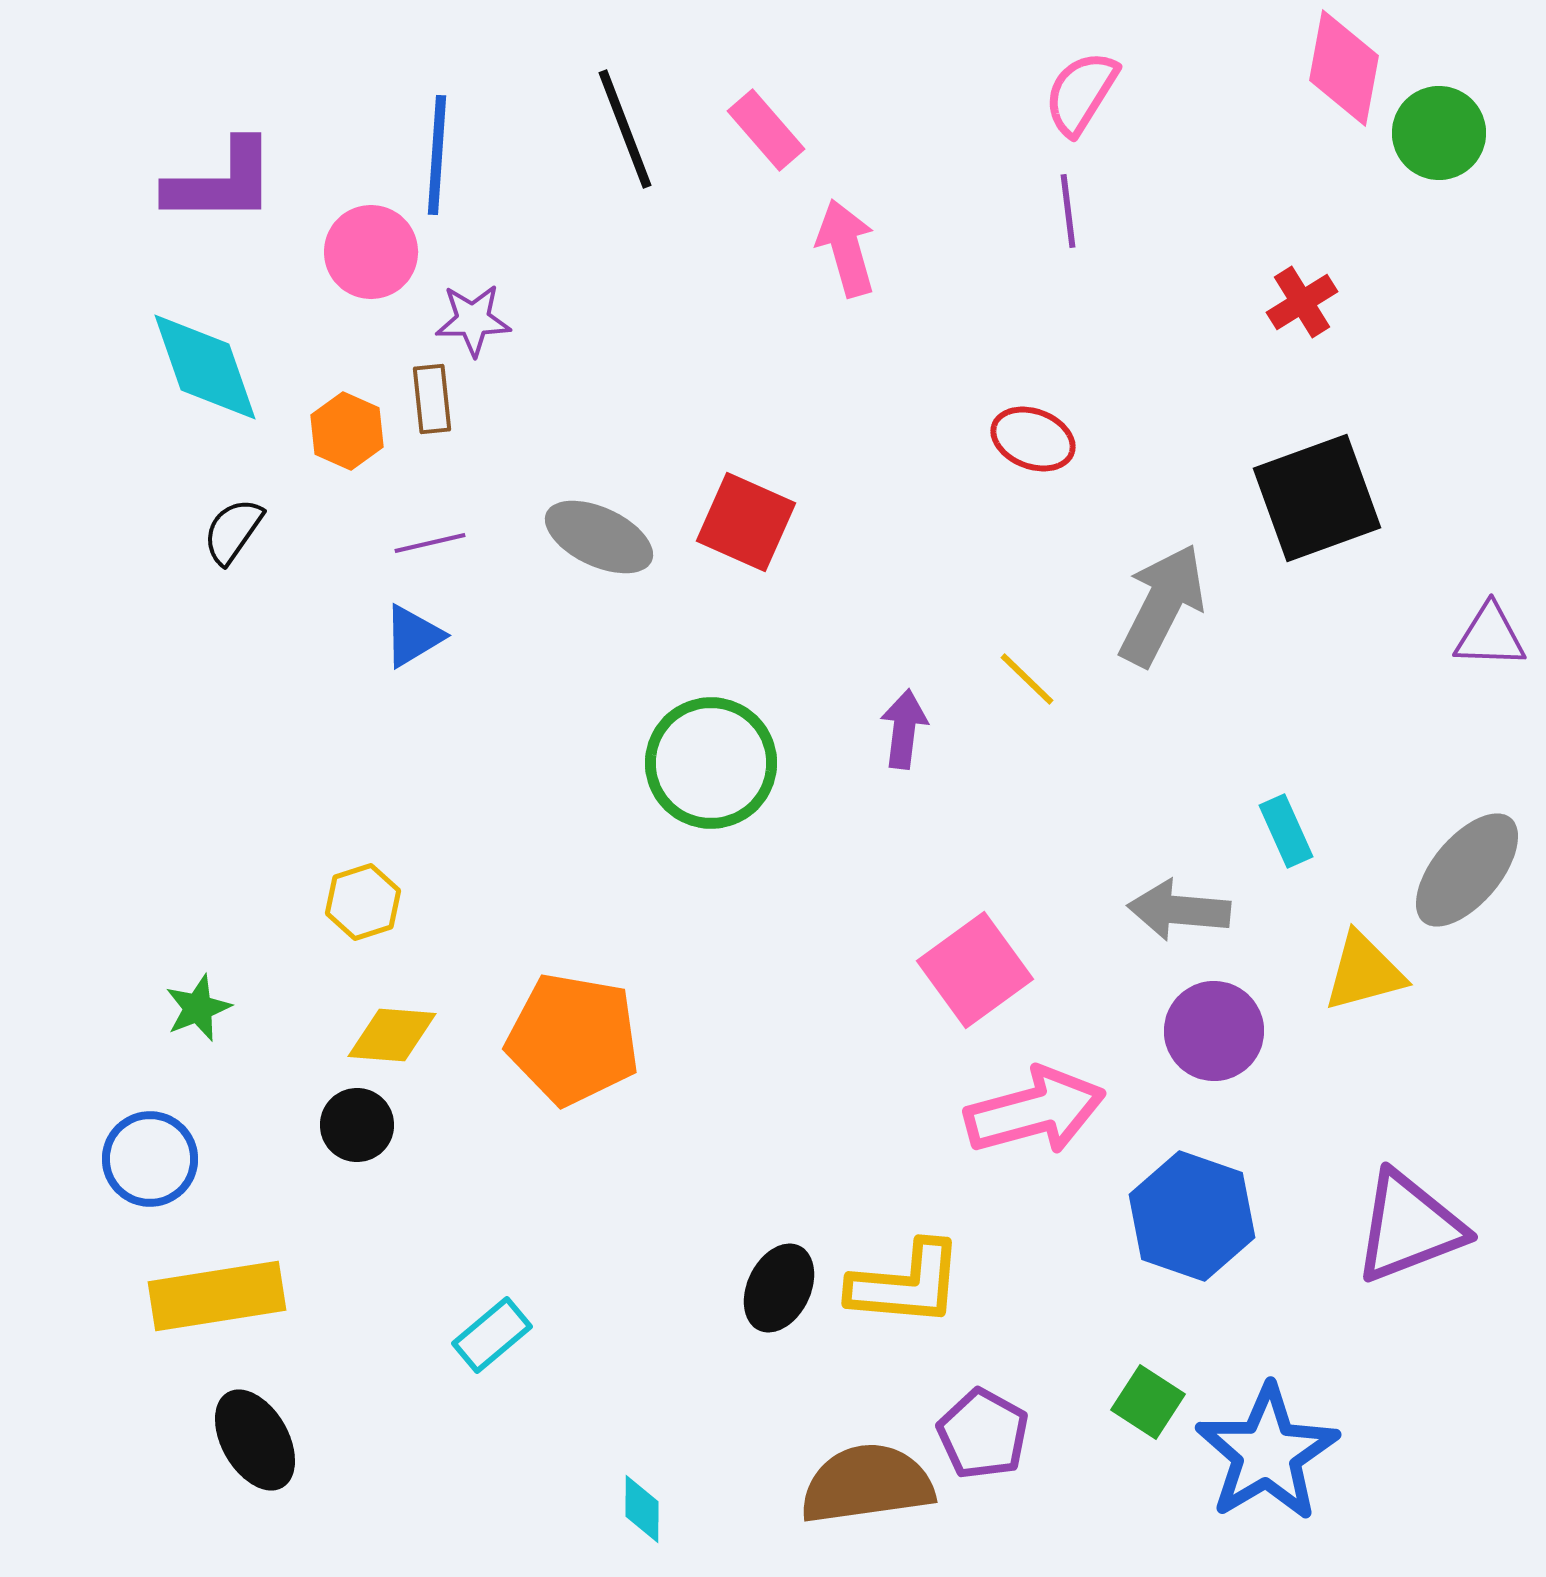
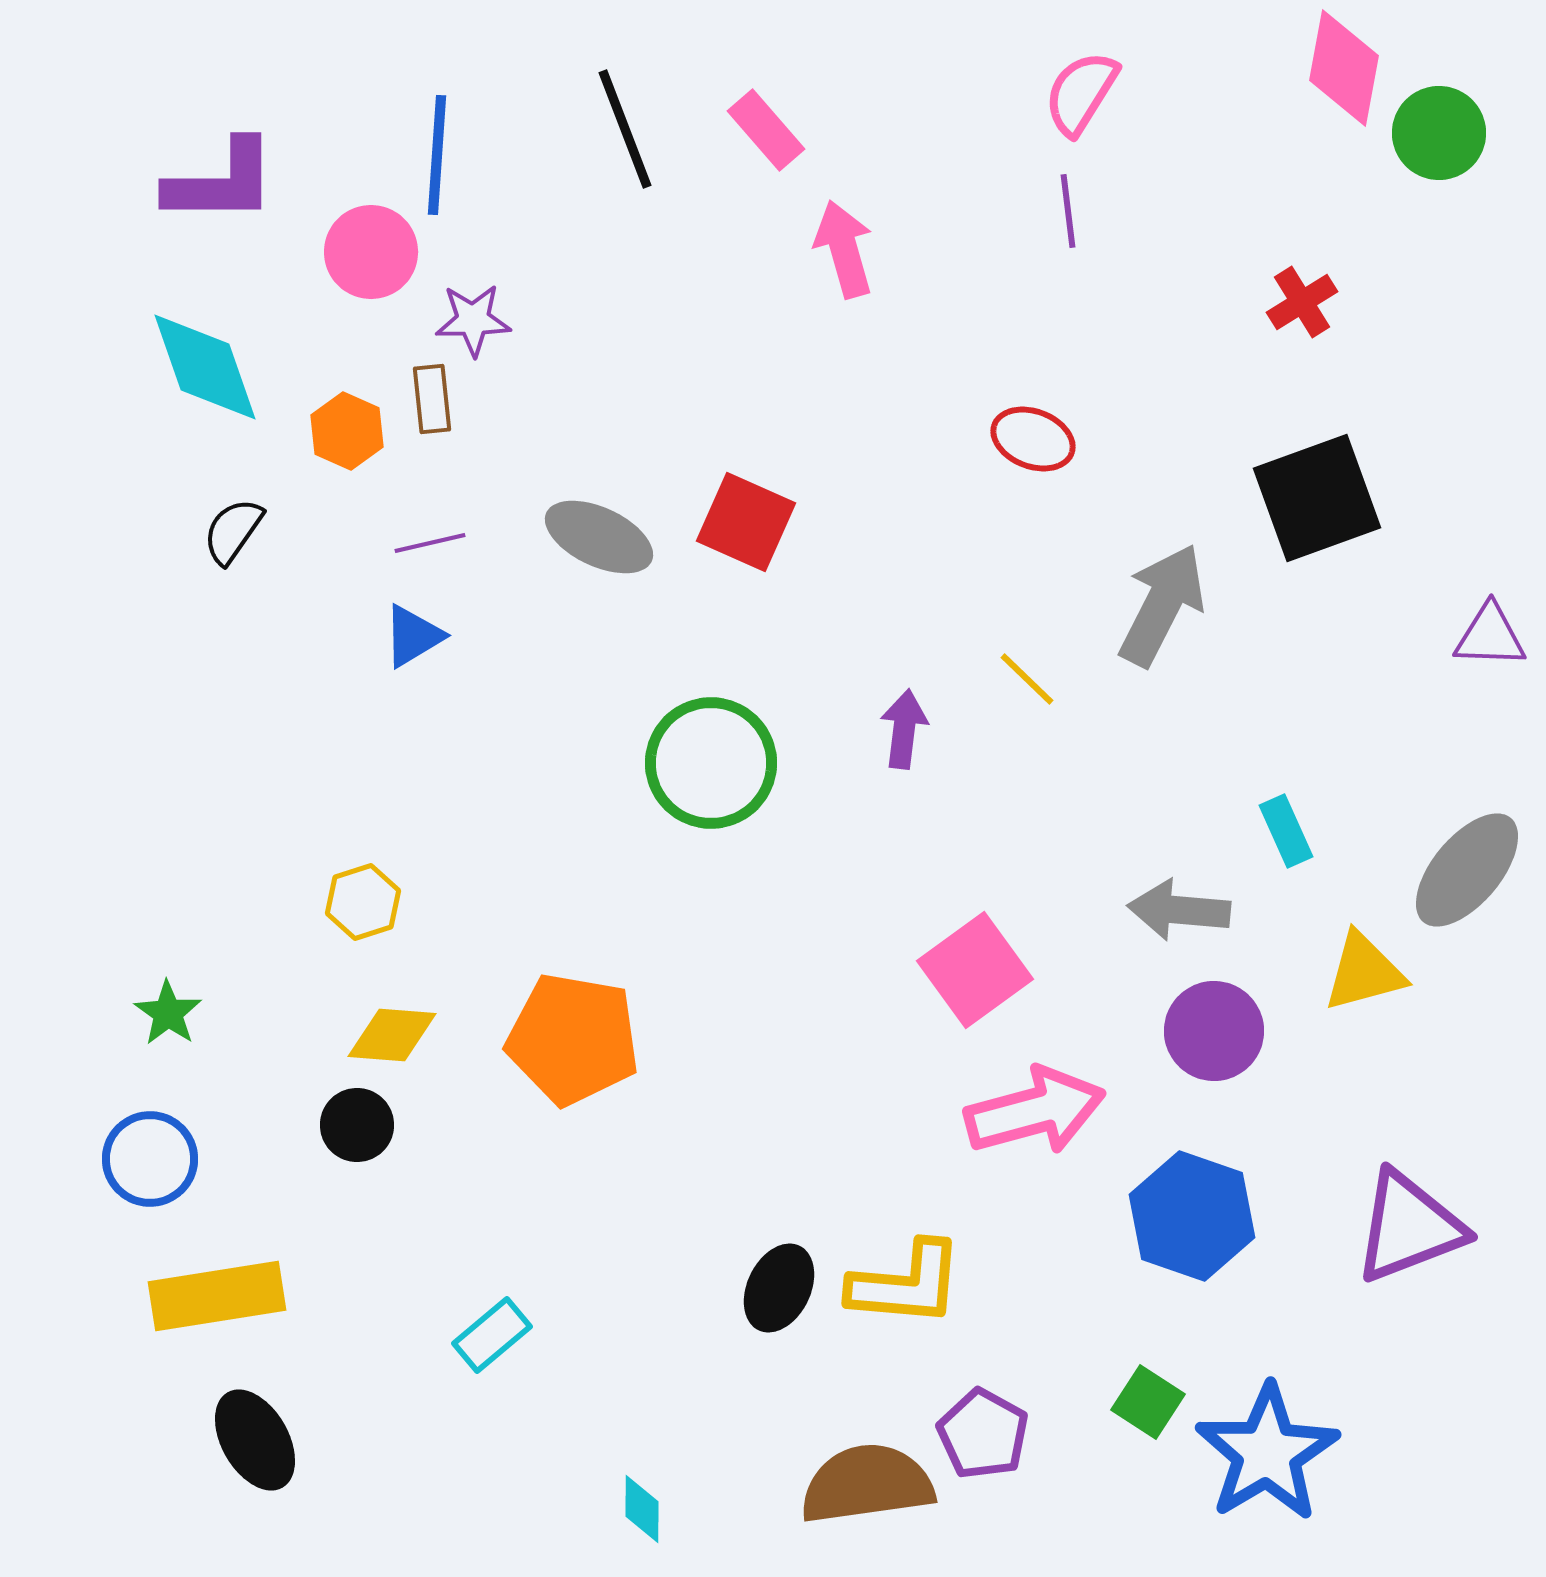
pink arrow at (846, 248): moved 2 px left, 1 px down
green star at (198, 1008): moved 30 px left, 5 px down; rotated 16 degrees counterclockwise
